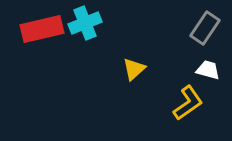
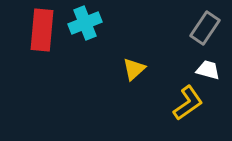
red rectangle: moved 1 px down; rotated 72 degrees counterclockwise
